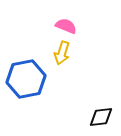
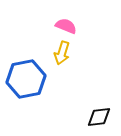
black diamond: moved 2 px left
